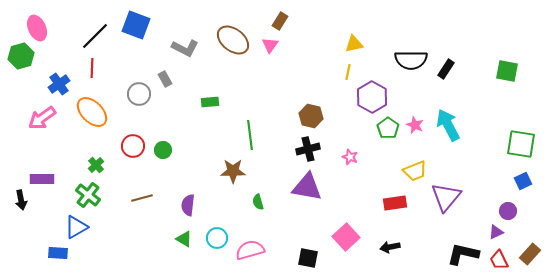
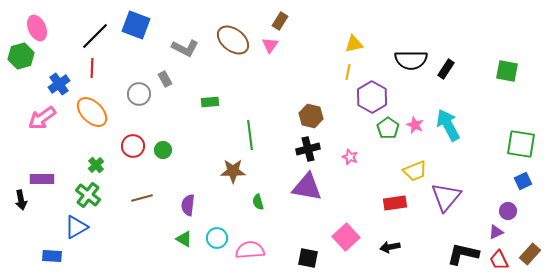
pink semicircle at (250, 250): rotated 12 degrees clockwise
blue rectangle at (58, 253): moved 6 px left, 3 px down
